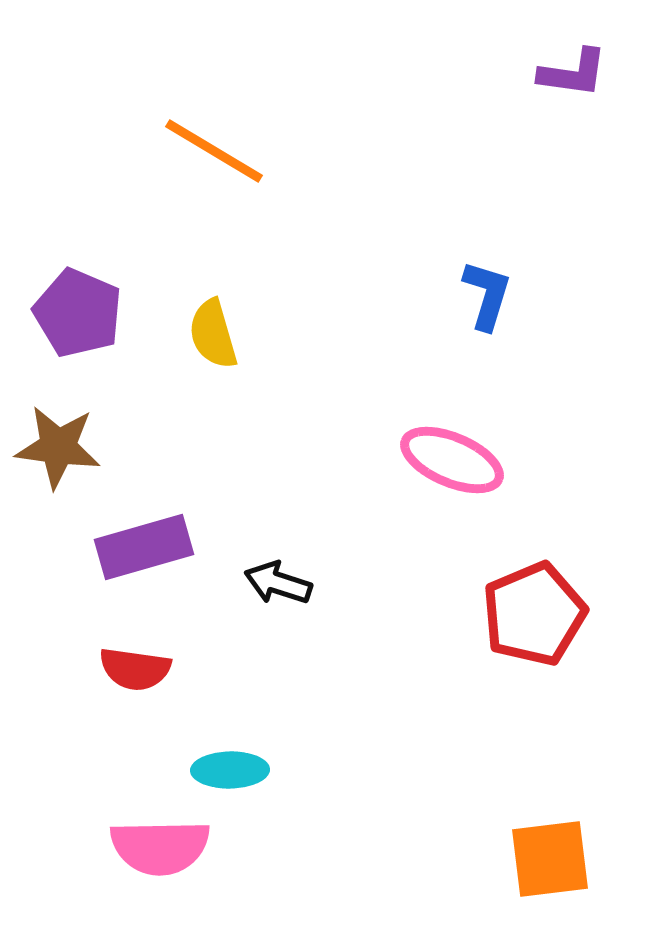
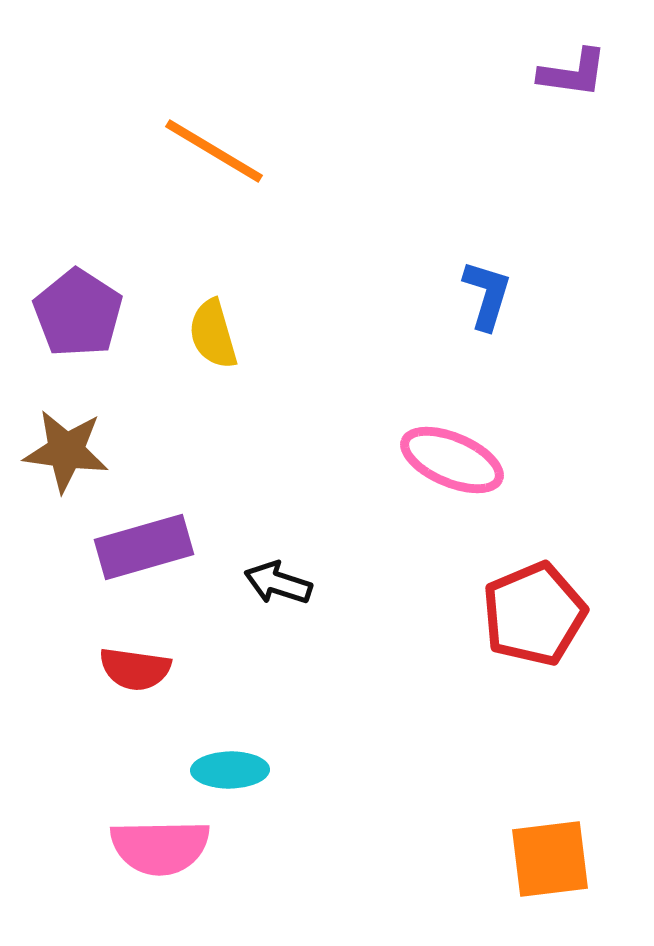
purple pentagon: rotated 10 degrees clockwise
brown star: moved 8 px right, 4 px down
